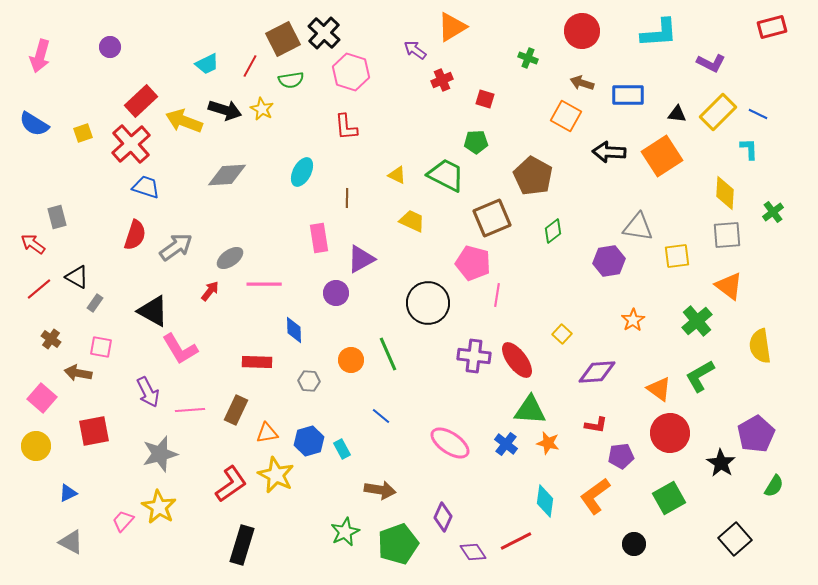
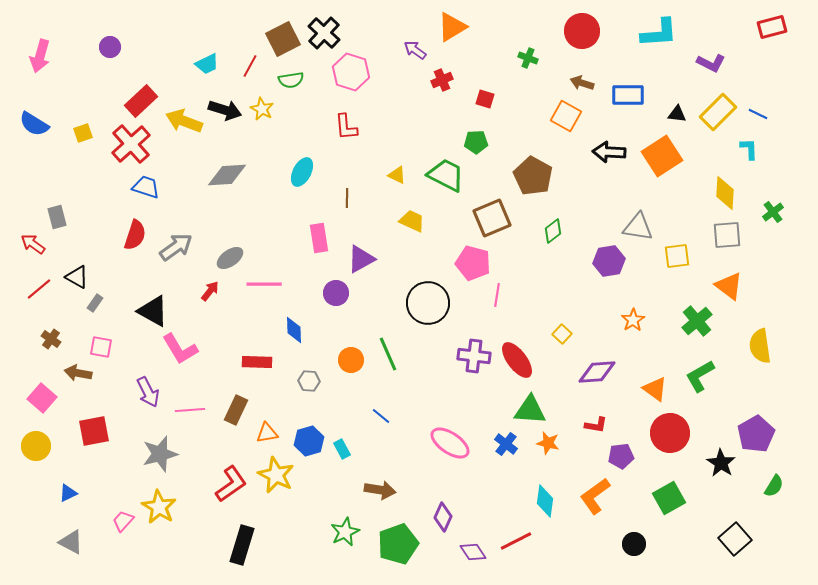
orange triangle at (659, 389): moved 4 px left
